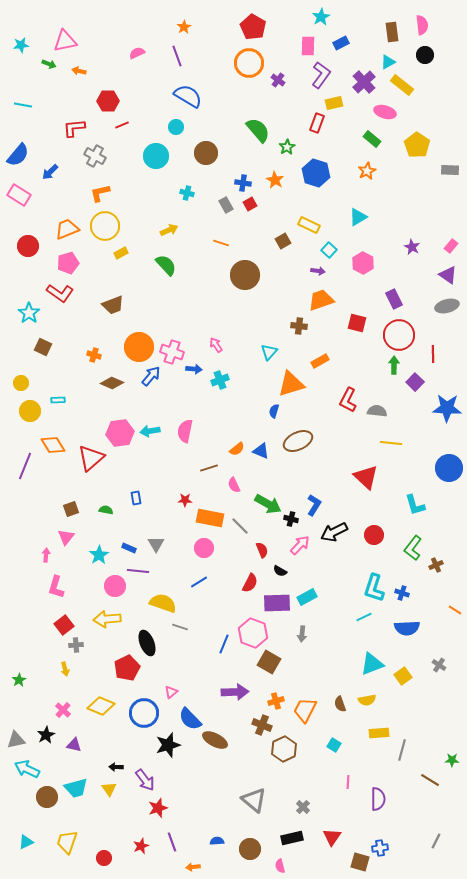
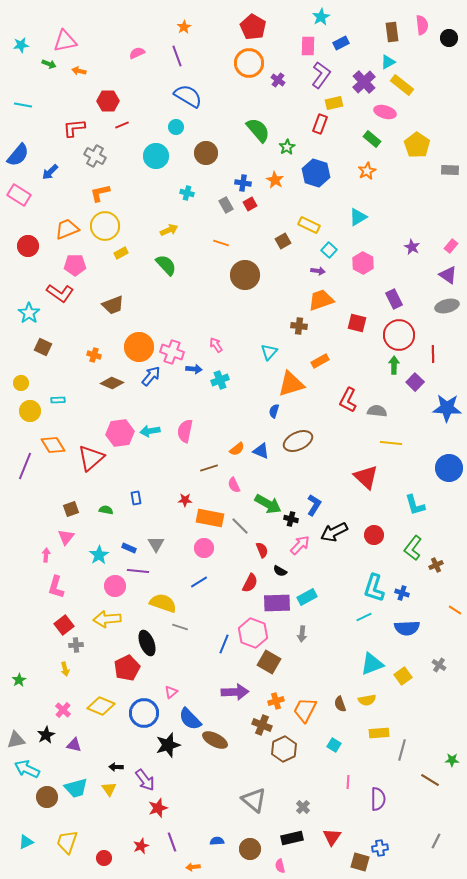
black circle at (425, 55): moved 24 px right, 17 px up
red rectangle at (317, 123): moved 3 px right, 1 px down
pink pentagon at (68, 263): moved 7 px right, 2 px down; rotated 15 degrees clockwise
